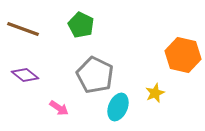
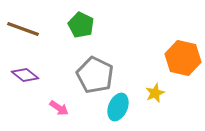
orange hexagon: moved 3 px down
